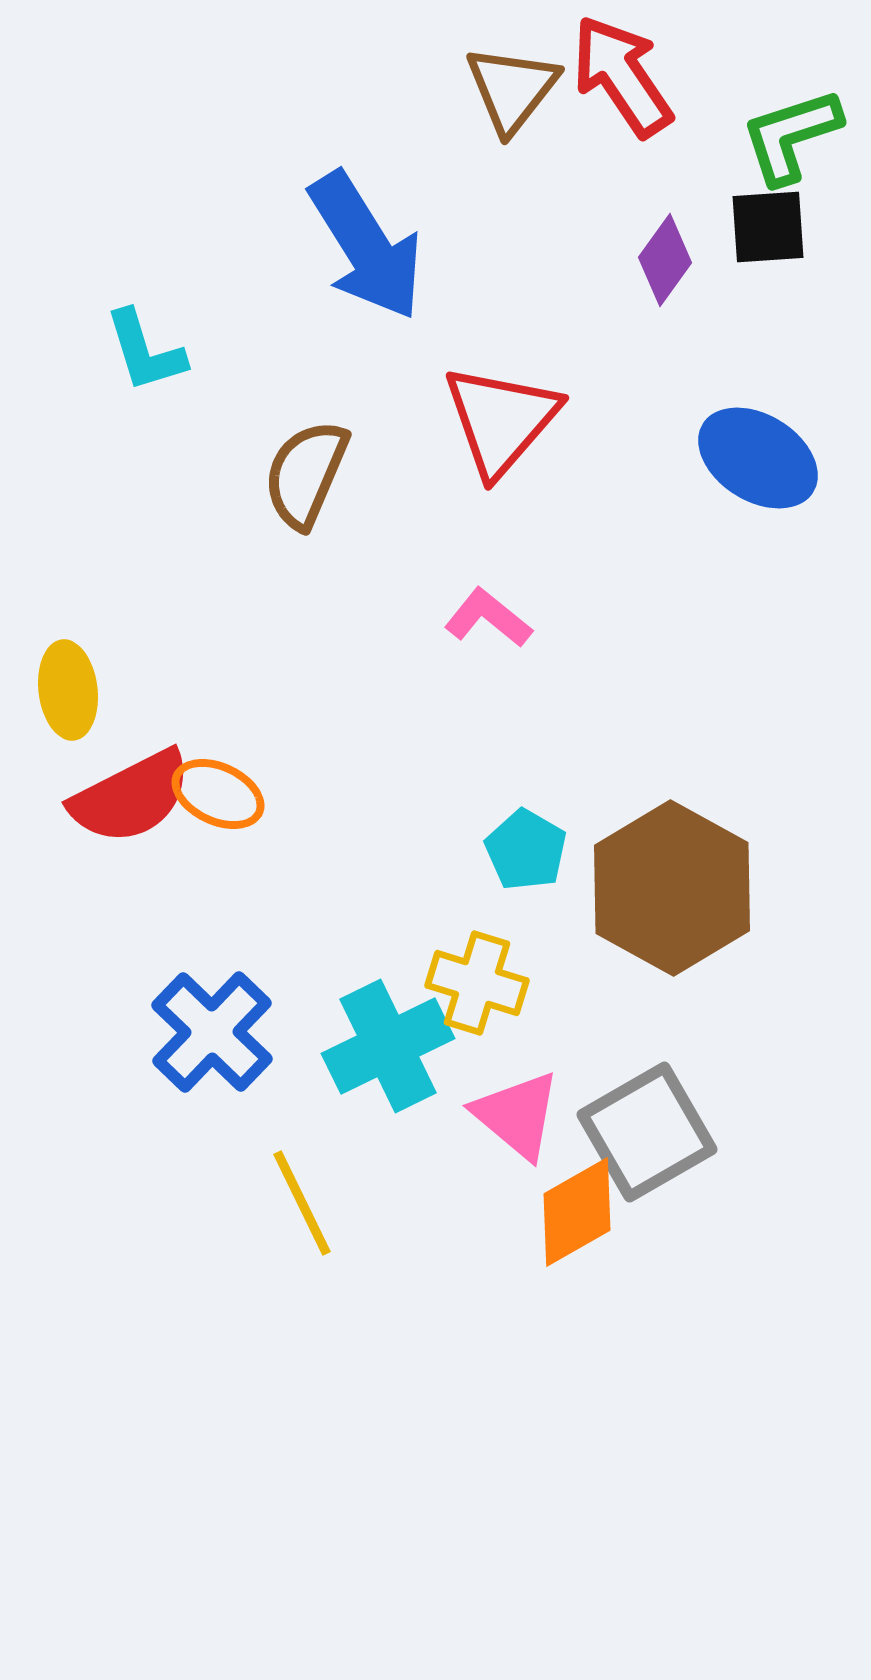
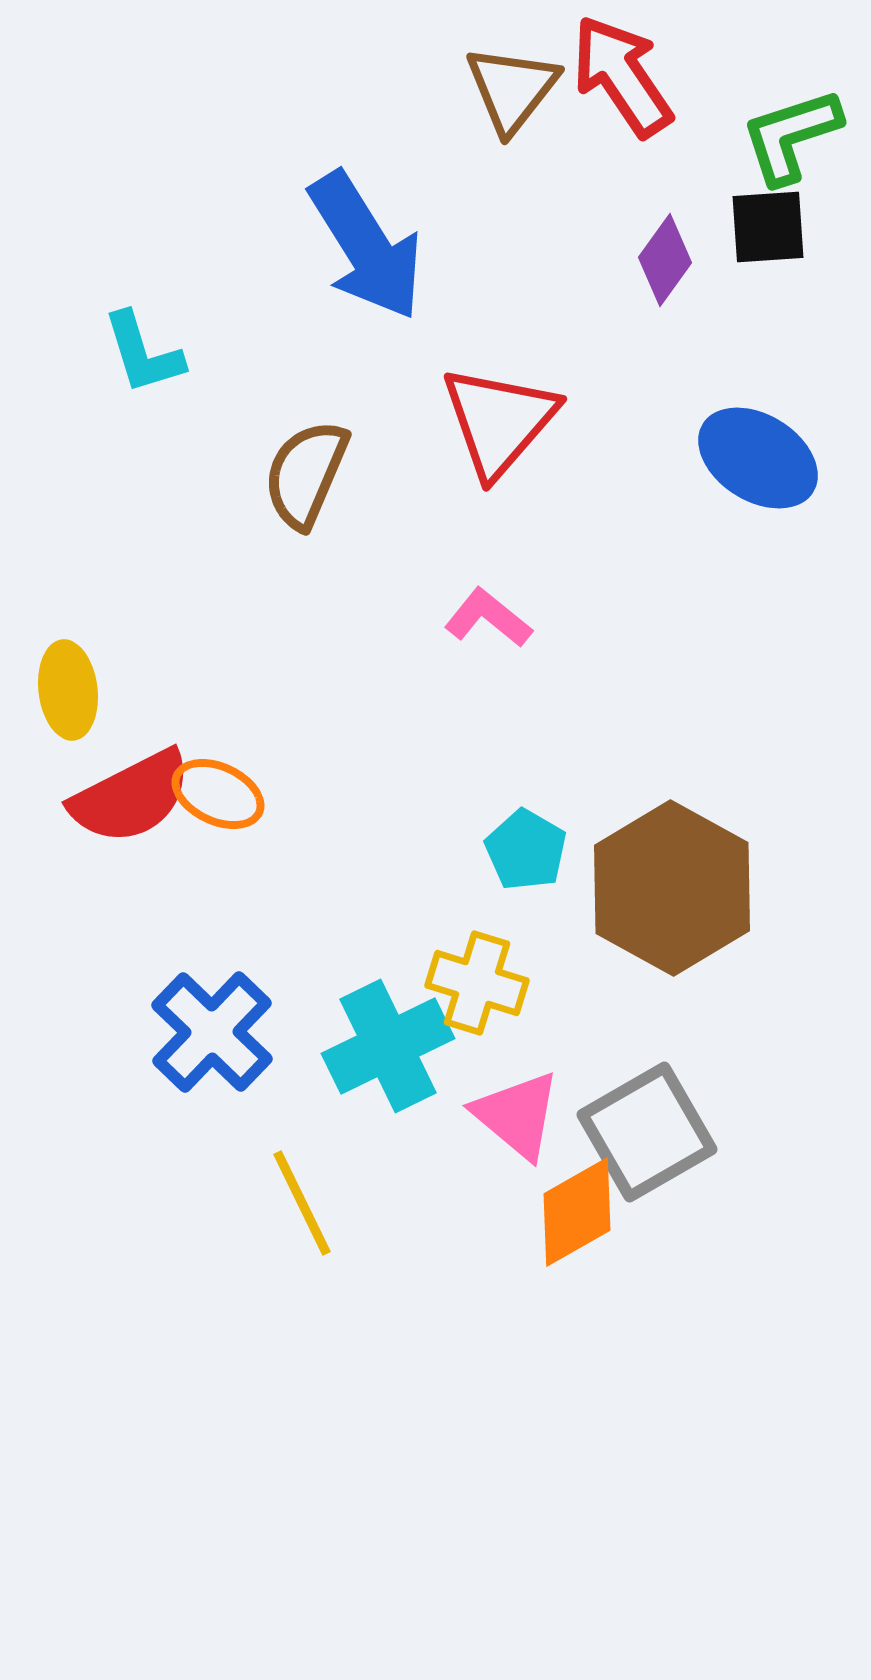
cyan L-shape: moved 2 px left, 2 px down
red triangle: moved 2 px left, 1 px down
